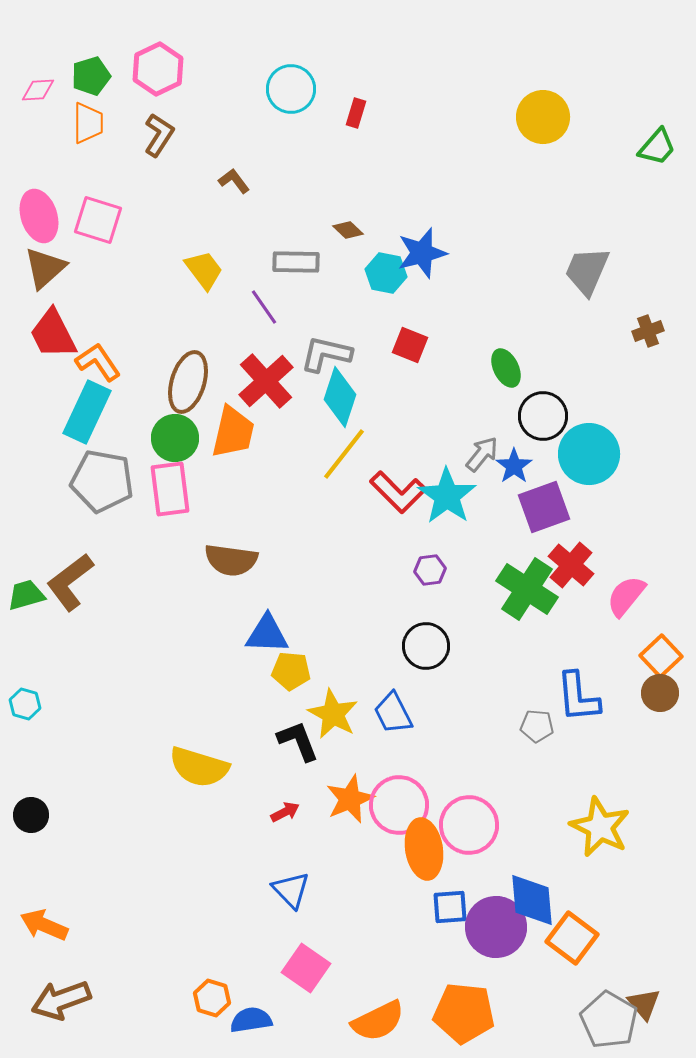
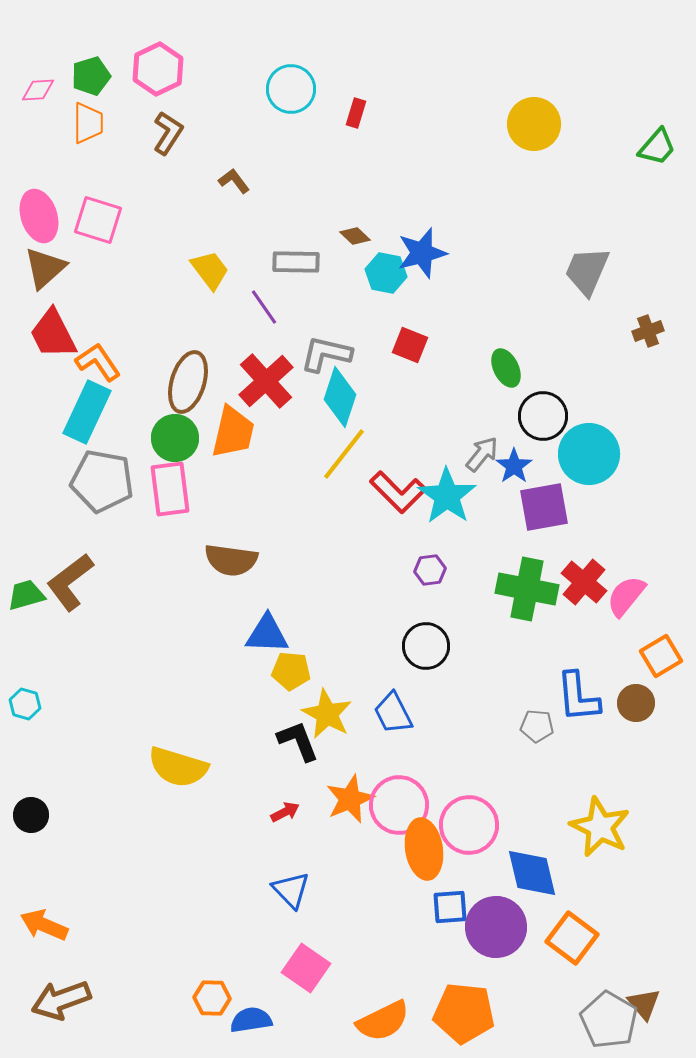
yellow circle at (543, 117): moved 9 px left, 7 px down
brown L-shape at (159, 135): moved 9 px right, 2 px up
brown diamond at (348, 230): moved 7 px right, 6 px down
yellow trapezoid at (204, 270): moved 6 px right
purple square at (544, 507): rotated 10 degrees clockwise
red cross at (571, 565): moved 13 px right, 17 px down
green cross at (527, 589): rotated 22 degrees counterclockwise
orange square at (661, 656): rotated 12 degrees clockwise
brown circle at (660, 693): moved 24 px left, 10 px down
yellow star at (333, 714): moved 6 px left
yellow semicircle at (199, 767): moved 21 px left
blue diamond at (532, 900): moved 27 px up; rotated 8 degrees counterclockwise
orange hexagon at (212, 998): rotated 15 degrees counterclockwise
orange semicircle at (378, 1021): moved 5 px right
